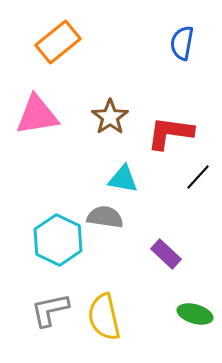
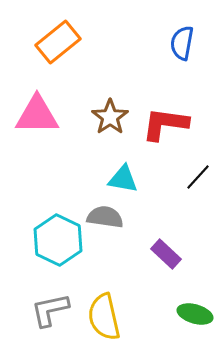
pink triangle: rotated 9 degrees clockwise
red L-shape: moved 5 px left, 9 px up
